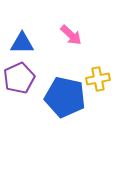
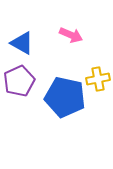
pink arrow: rotated 20 degrees counterclockwise
blue triangle: rotated 30 degrees clockwise
purple pentagon: moved 3 px down
